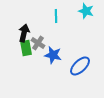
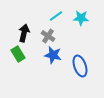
cyan star: moved 5 px left, 7 px down; rotated 14 degrees counterclockwise
cyan line: rotated 56 degrees clockwise
gray cross: moved 10 px right, 7 px up
green rectangle: moved 8 px left, 6 px down; rotated 21 degrees counterclockwise
blue ellipse: rotated 65 degrees counterclockwise
